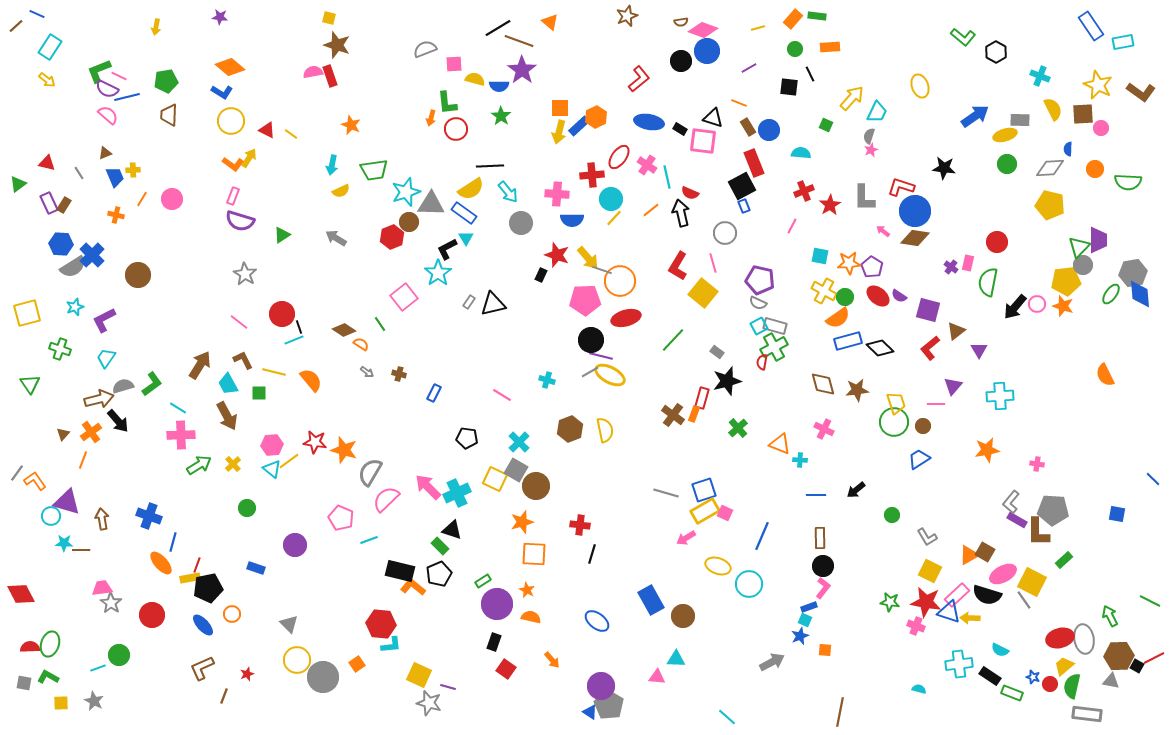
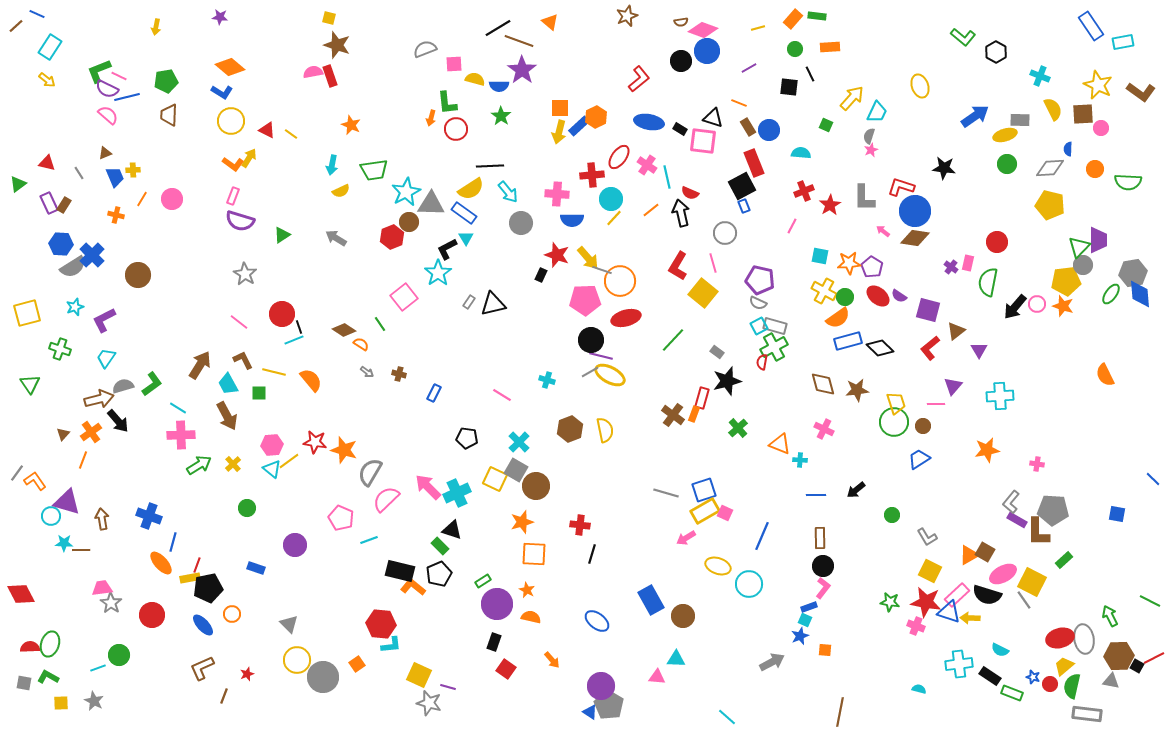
cyan star at (406, 192): rotated 8 degrees counterclockwise
